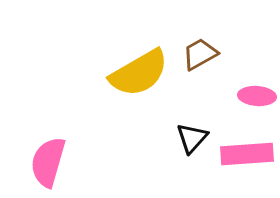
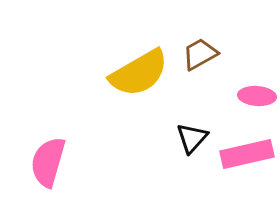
pink rectangle: rotated 9 degrees counterclockwise
